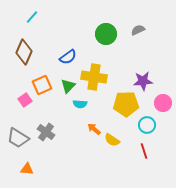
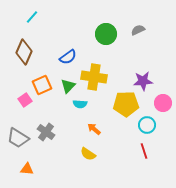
yellow semicircle: moved 24 px left, 14 px down
